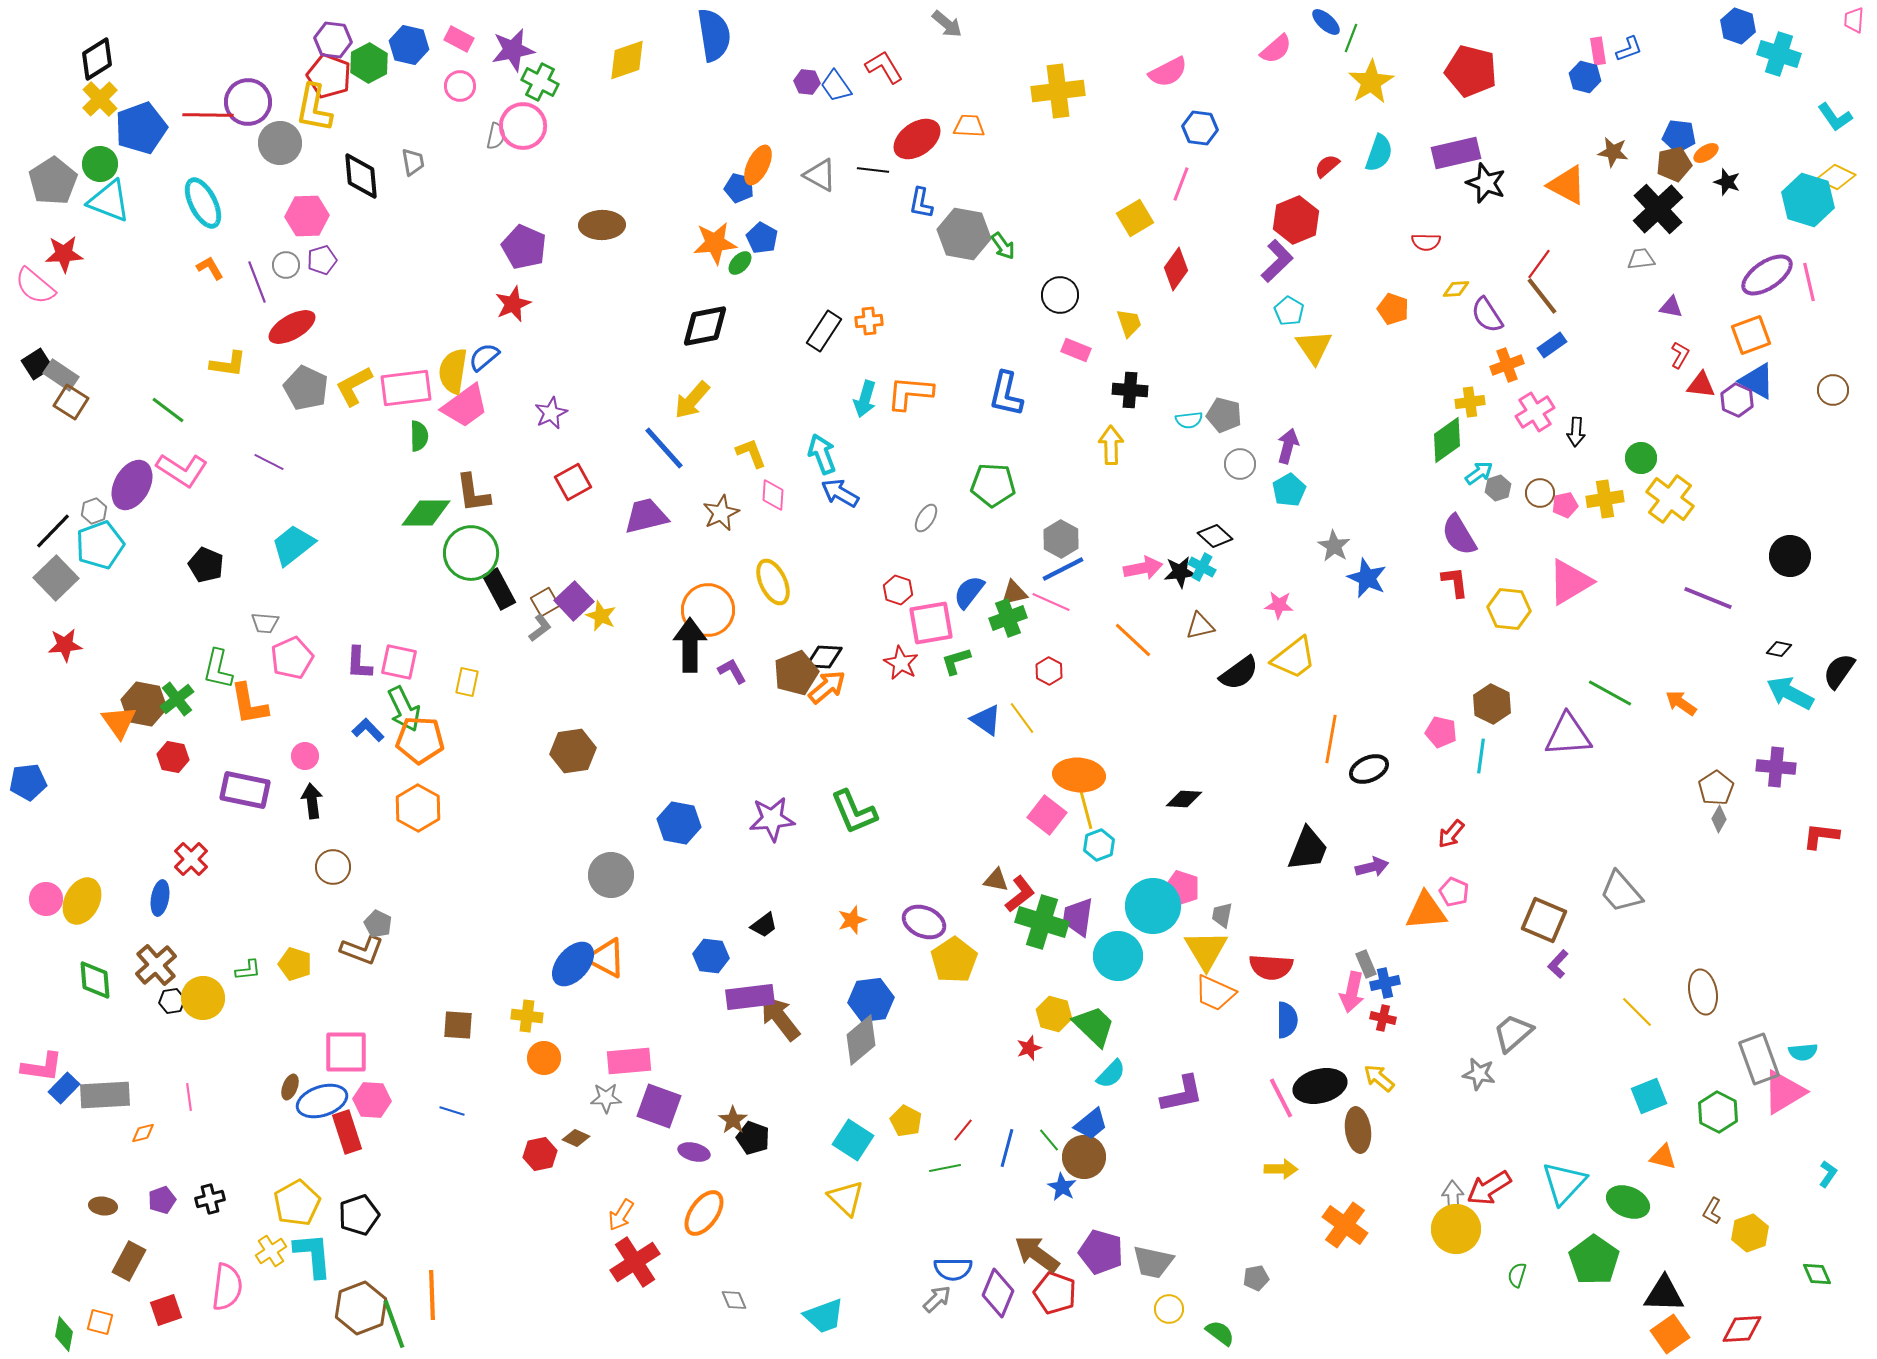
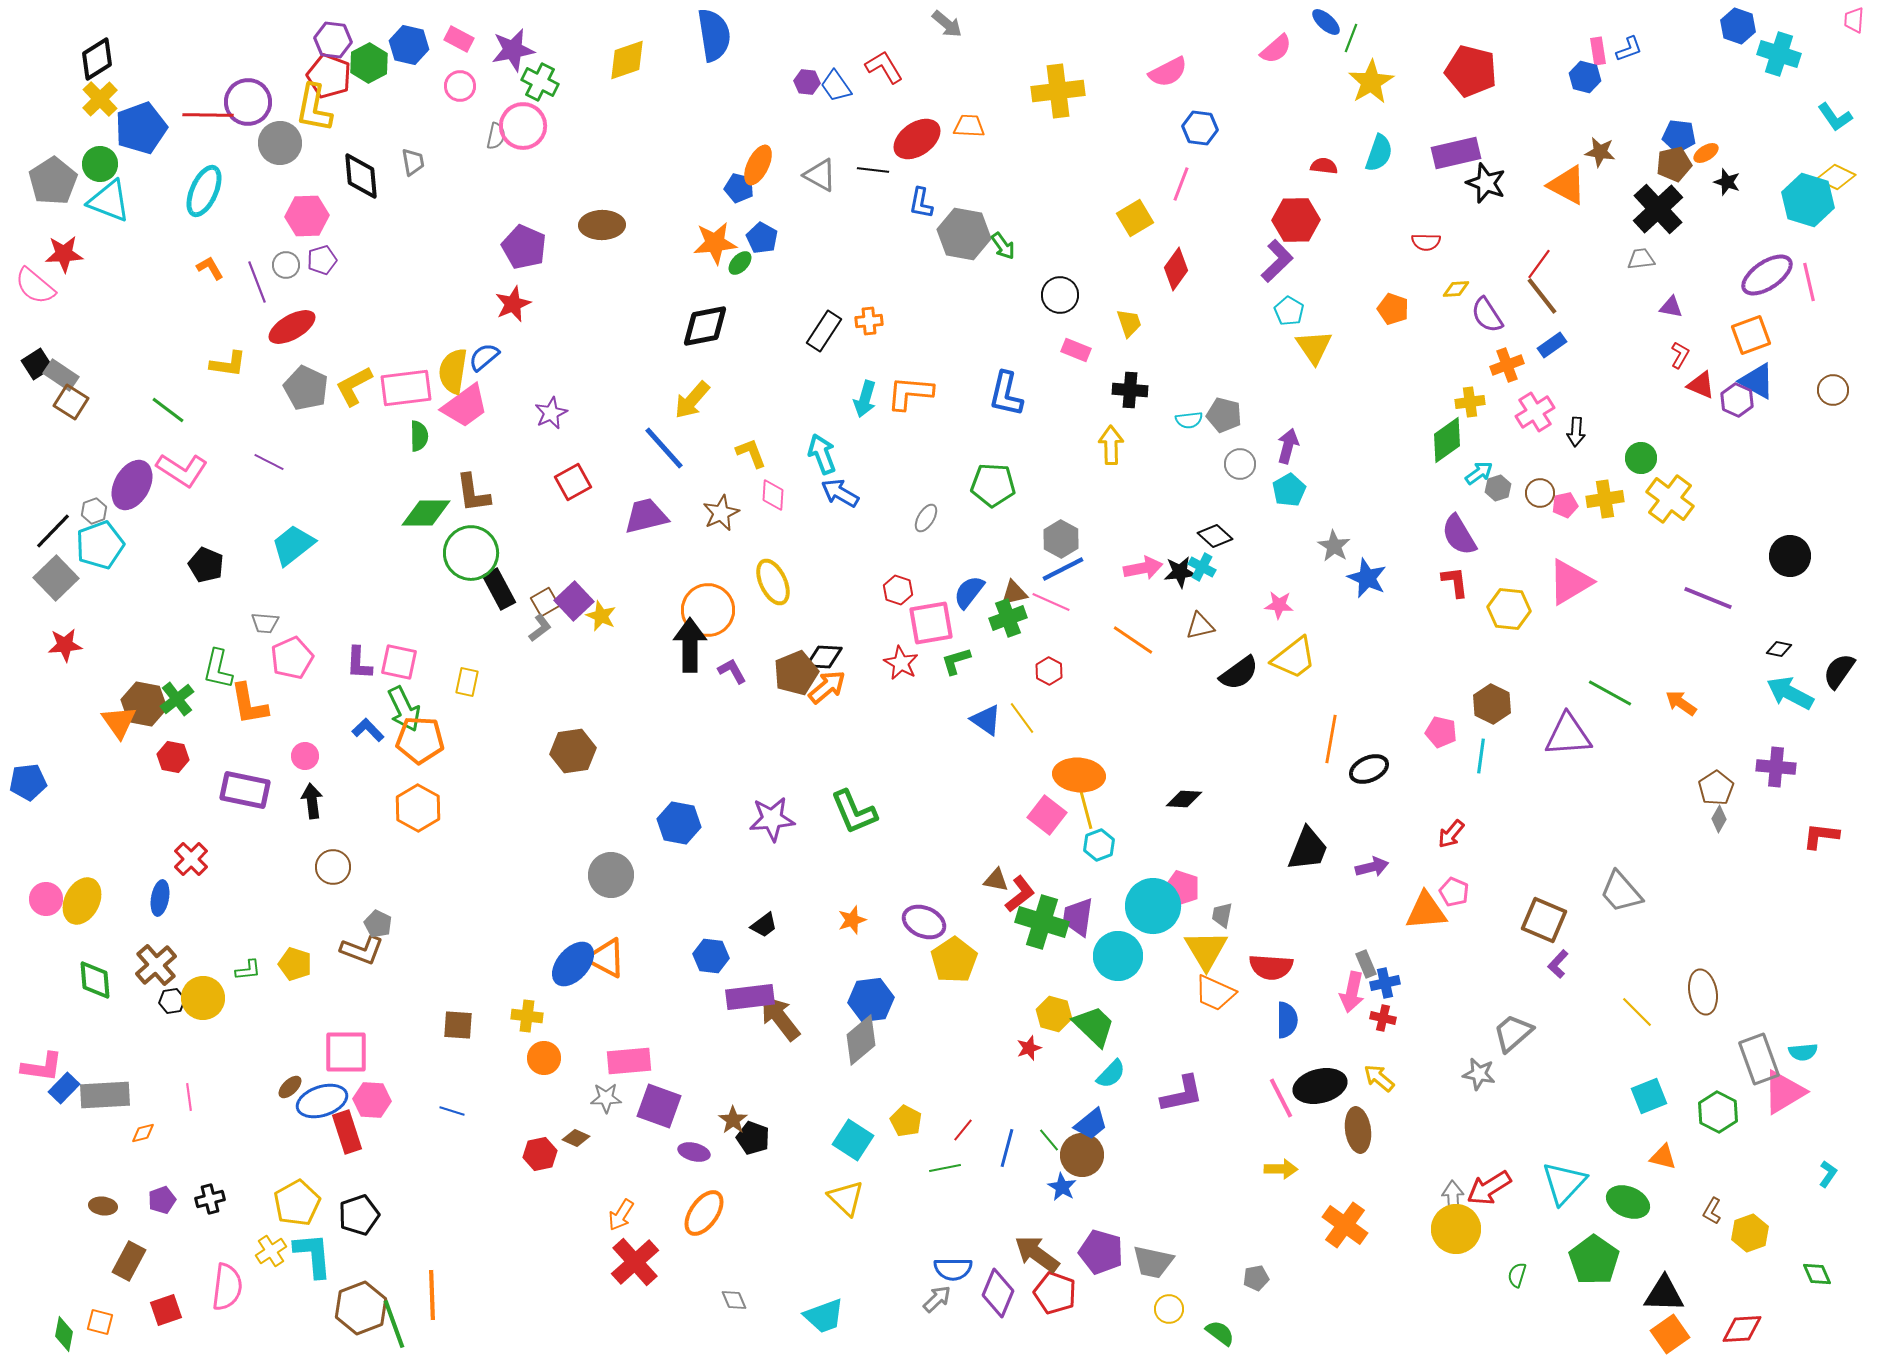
brown star at (1613, 152): moved 13 px left
red semicircle at (1327, 166): moved 3 px left; rotated 48 degrees clockwise
cyan ellipse at (203, 203): moved 1 px right, 12 px up; rotated 51 degrees clockwise
red hexagon at (1296, 220): rotated 21 degrees clockwise
red triangle at (1701, 385): rotated 16 degrees clockwise
orange line at (1133, 640): rotated 9 degrees counterclockwise
brown ellipse at (290, 1087): rotated 25 degrees clockwise
brown circle at (1084, 1157): moved 2 px left, 2 px up
red cross at (635, 1262): rotated 9 degrees counterclockwise
